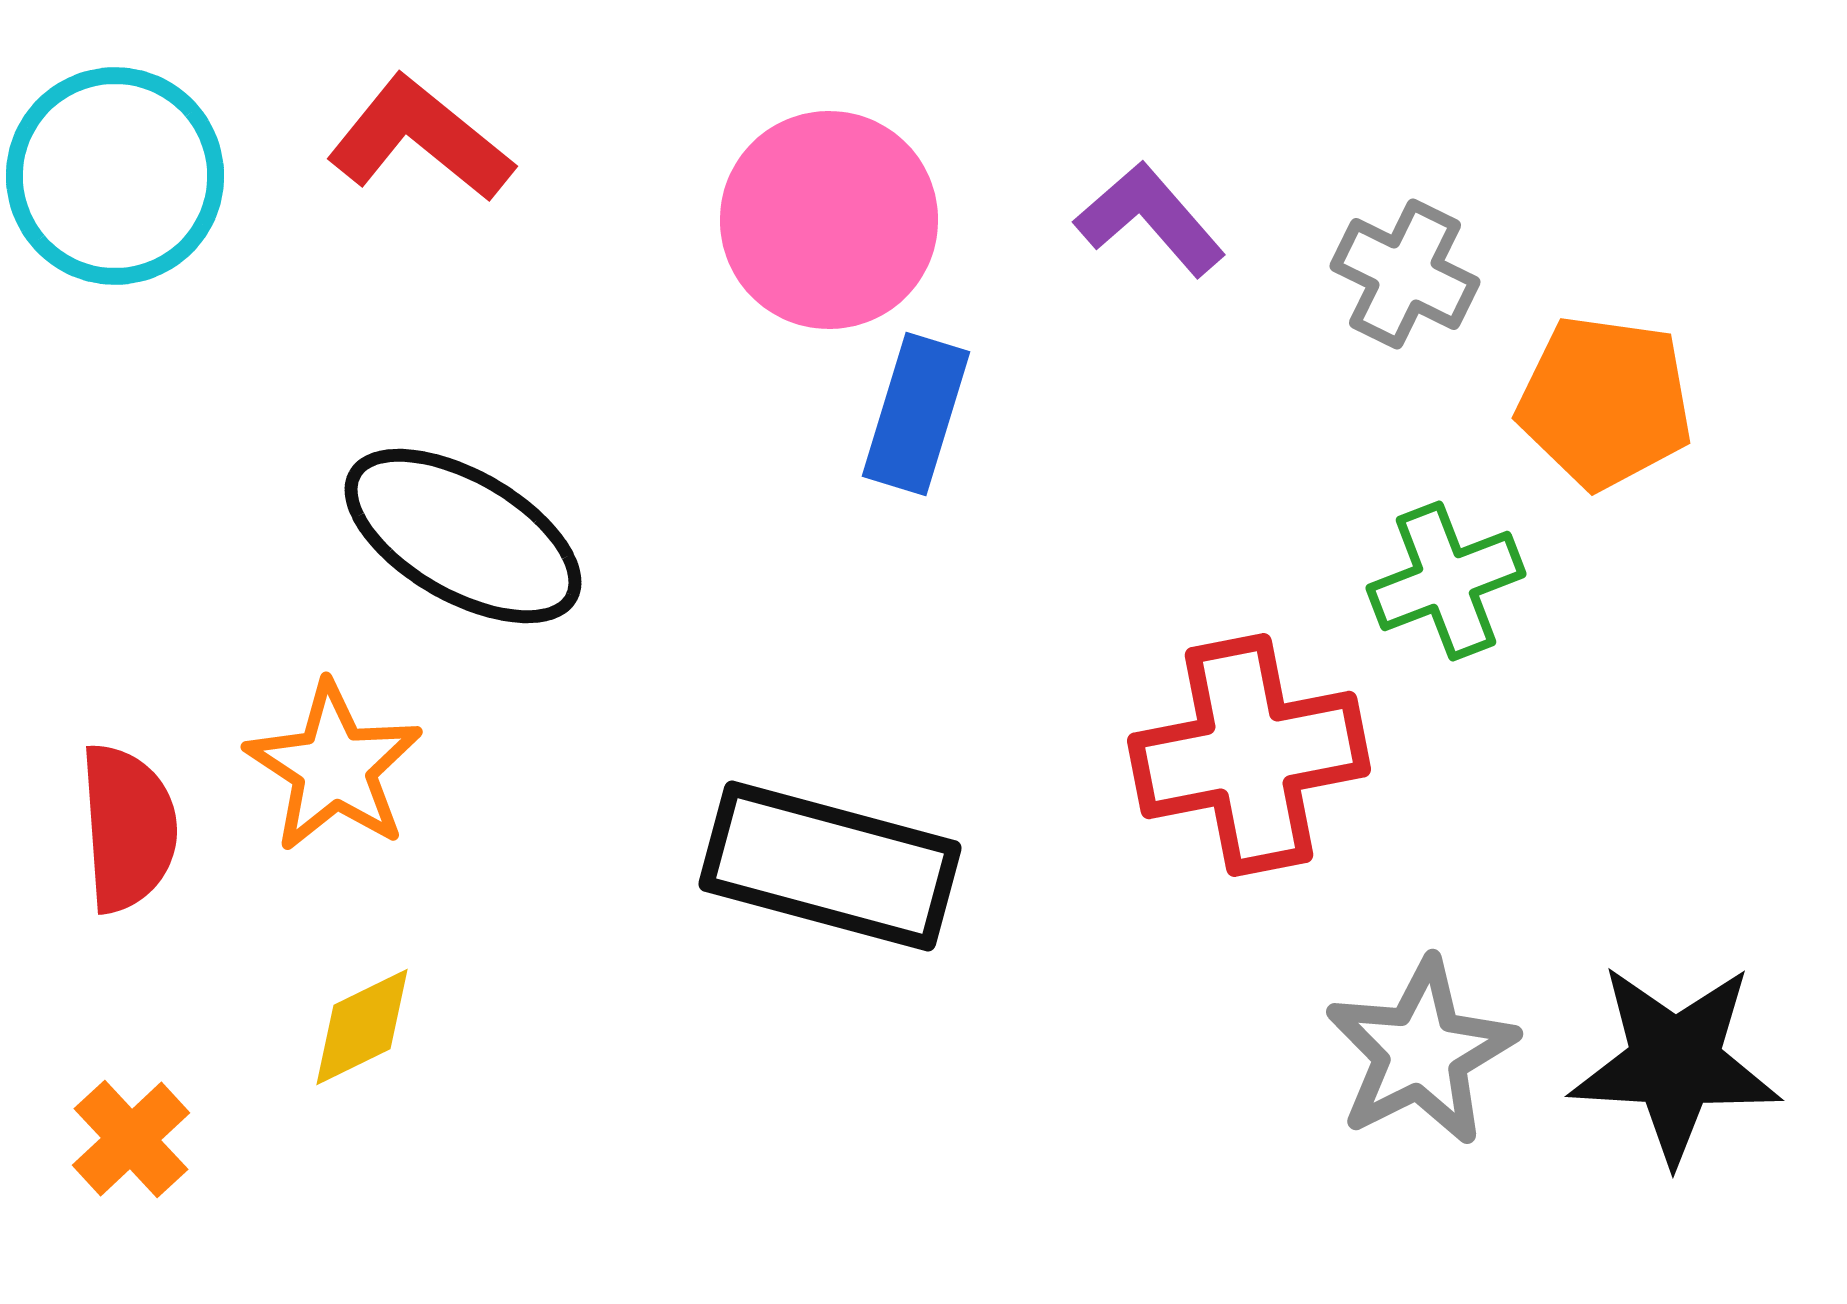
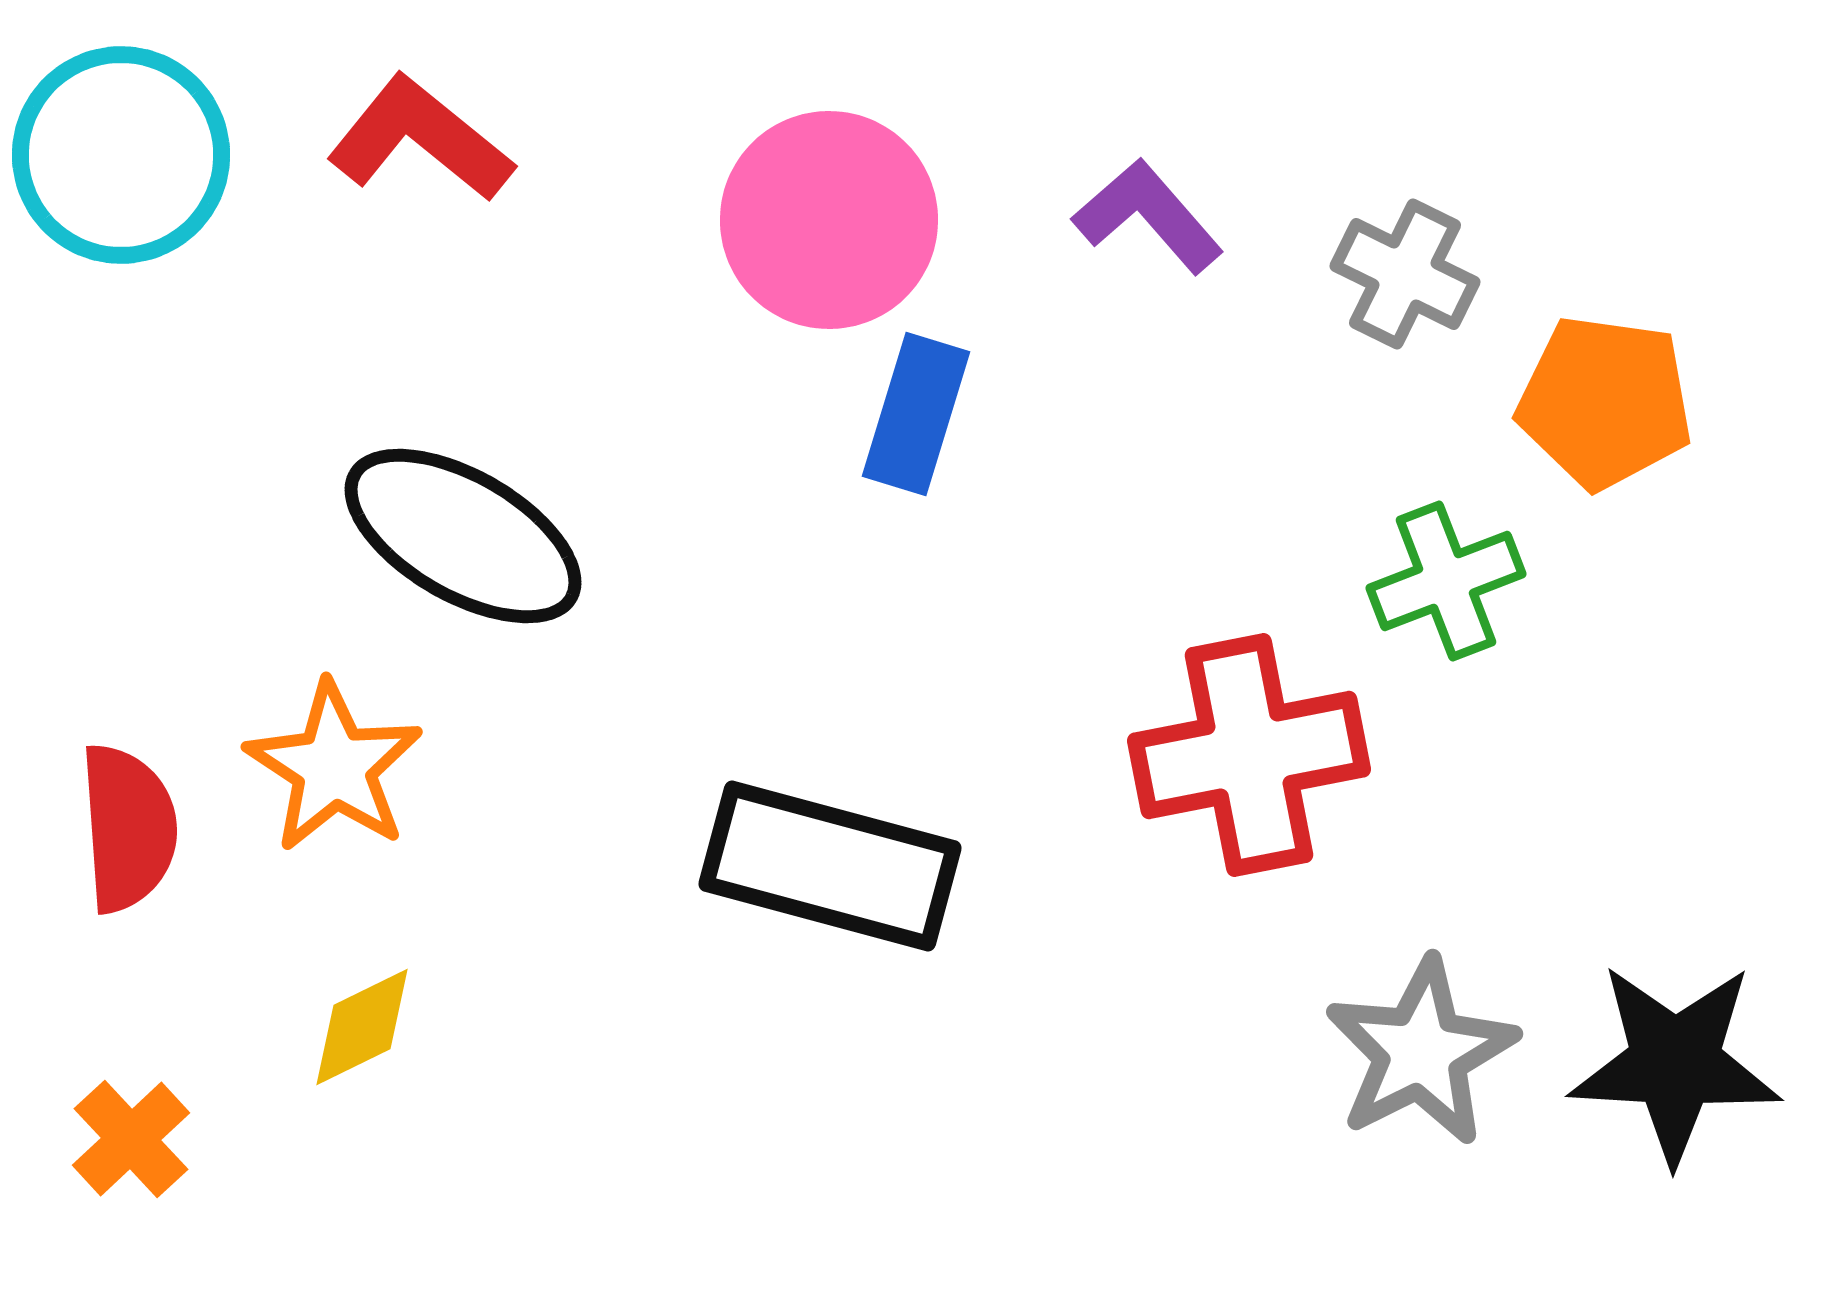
cyan circle: moved 6 px right, 21 px up
purple L-shape: moved 2 px left, 3 px up
